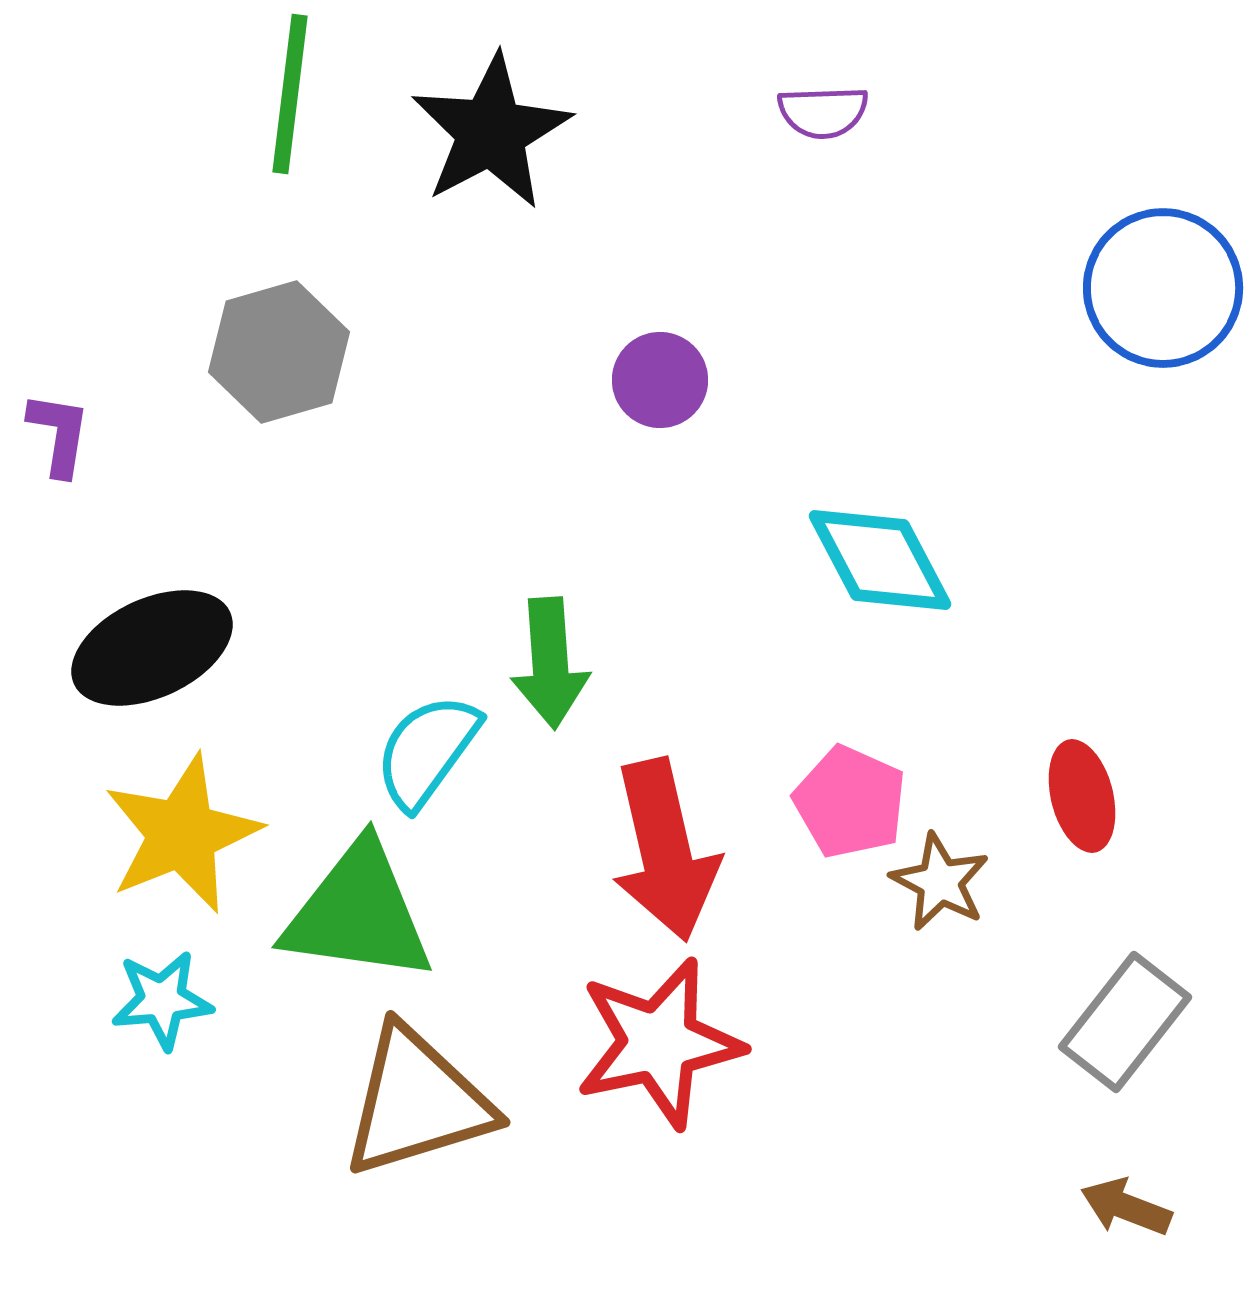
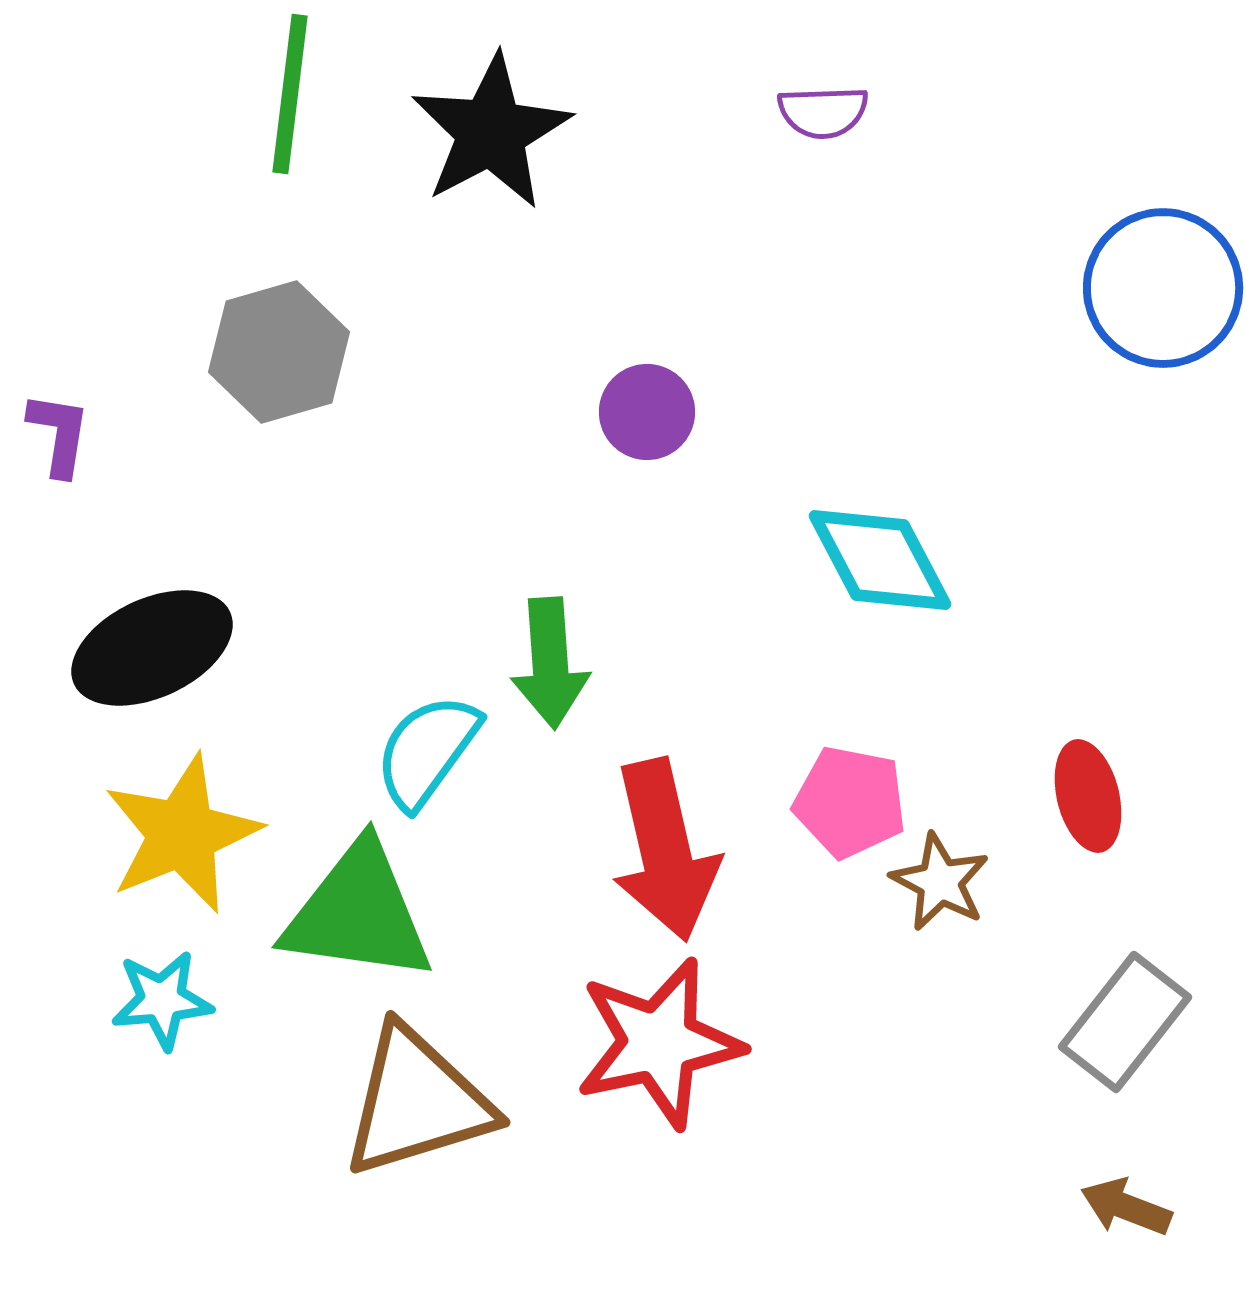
purple circle: moved 13 px left, 32 px down
red ellipse: moved 6 px right
pink pentagon: rotated 13 degrees counterclockwise
